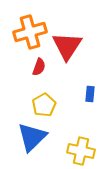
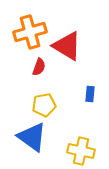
red triangle: rotated 32 degrees counterclockwise
yellow pentagon: rotated 20 degrees clockwise
blue triangle: rotated 40 degrees counterclockwise
